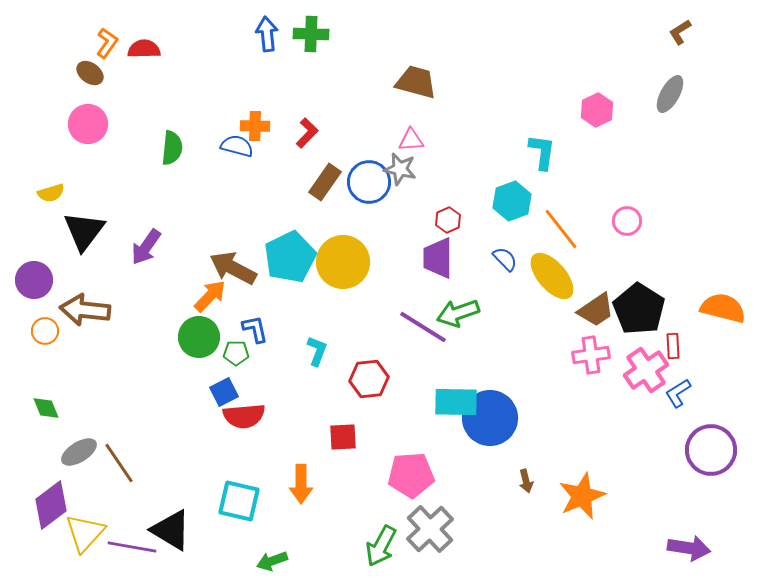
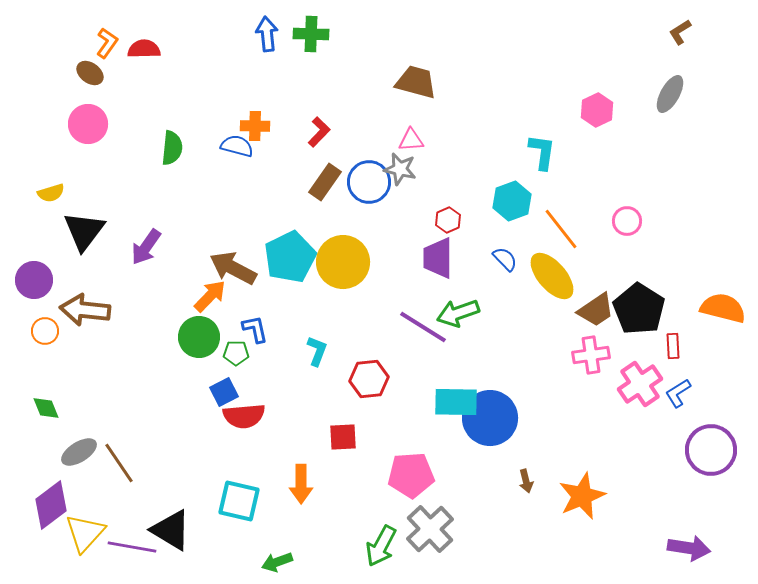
red L-shape at (307, 133): moved 12 px right, 1 px up
pink cross at (646, 370): moved 6 px left, 14 px down
green arrow at (272, 561): moved 5 px right, 1 px down
